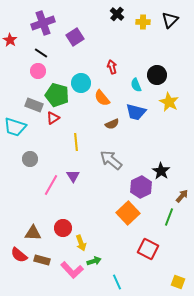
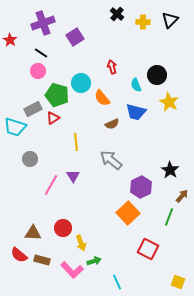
gray rectangle: moved 1 px left, 4 px down; rotated 48 degrees counterclockwise
black star: moved 9 px right, 1 px up
